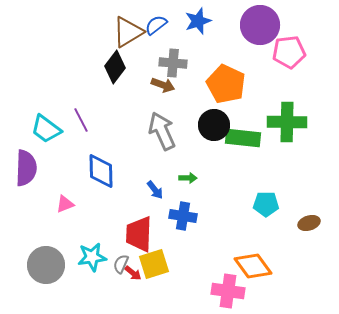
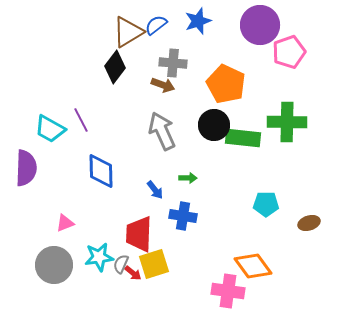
pink pentagon: rotated 12 degrees counterclockwise
cyan trapezoid: moved 4 px right; rotated 8 degrees counterclockwise
pink triangle: moved 19 px down
cyan star: moved 7 px right
gray circle: moved 8 px right
